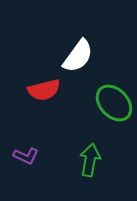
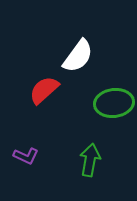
red semicircle: rotated 152 degrees clockwise
green ellipse: rotated 54 degrees counterclockwise
